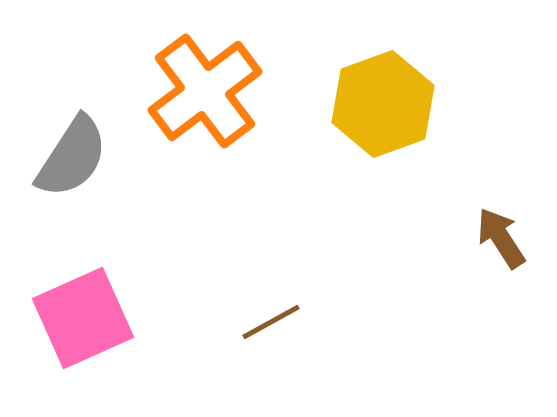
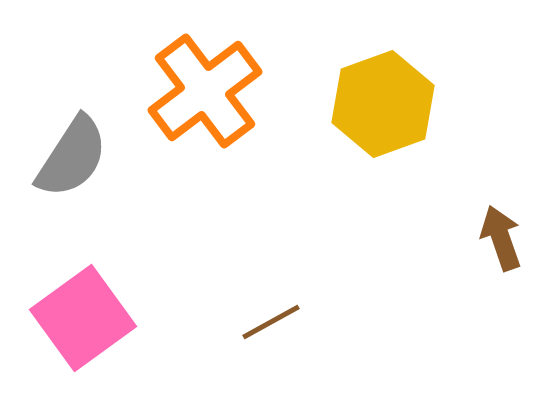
brown arrow: rotated 14 degrees clockwise
pink square: rotated 12 degrees counterclockwise
